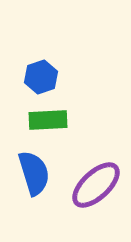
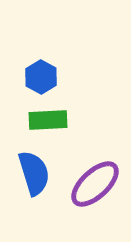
blue hexagon: rotated 12 degrees counterclockwise
purple ellipse: moved 1 px left, 1 px up
